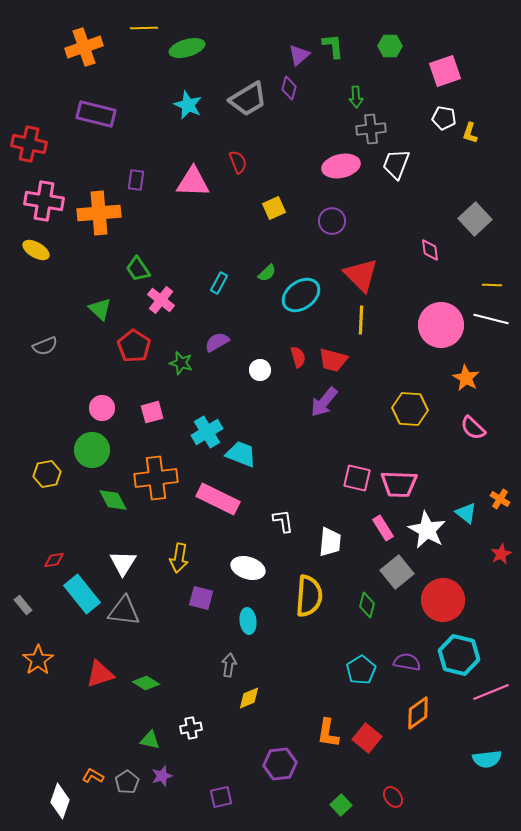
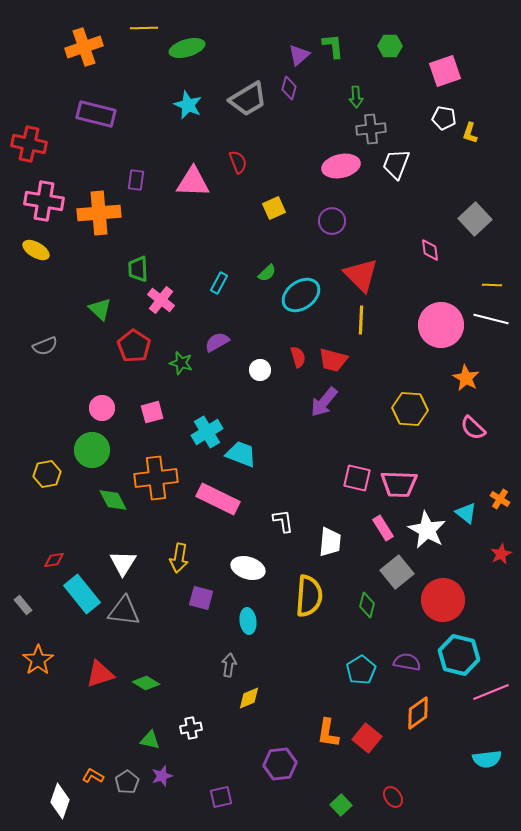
green trapezoid at (138, 269): rotated 32 degrees clockwise
